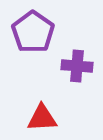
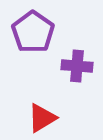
red triangle: rotated 28 degrees counterclockwise
